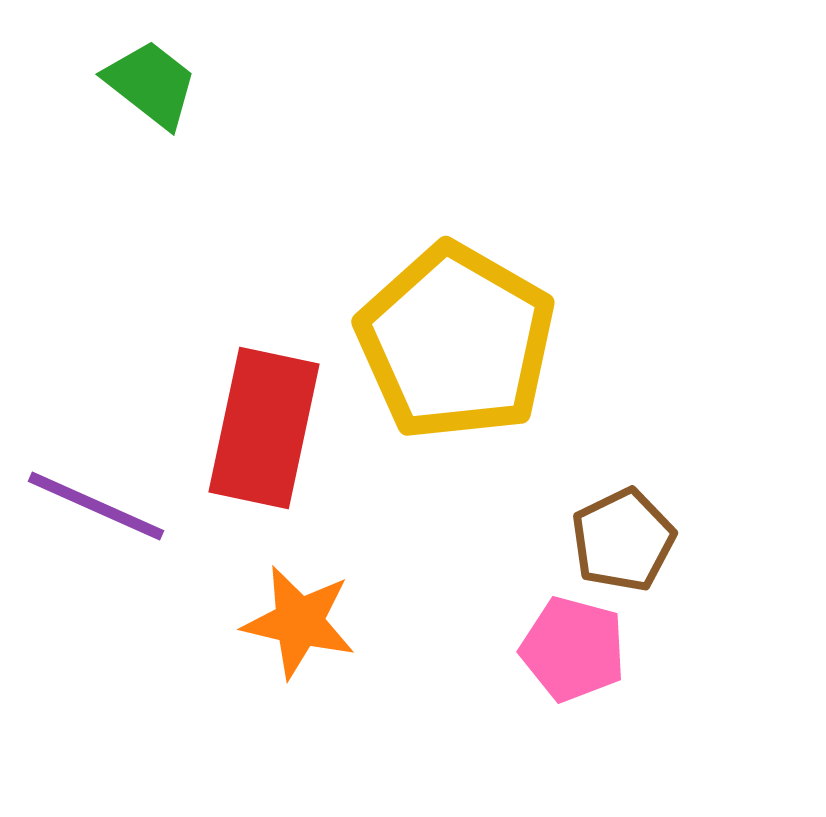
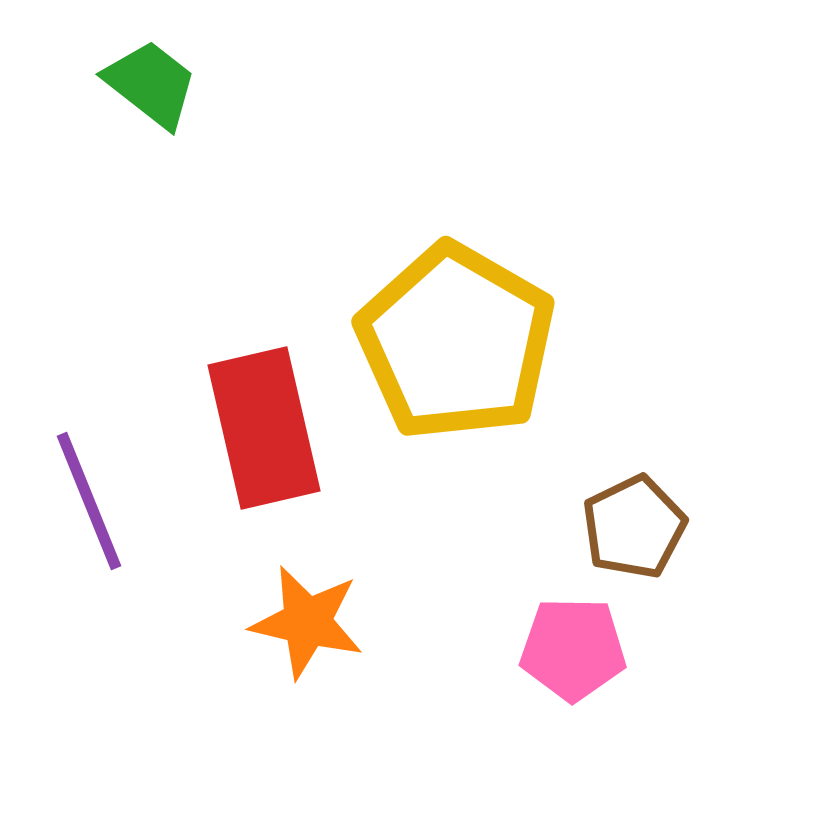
red rectangle: rotated 25 degrees counterclockwise
purple line: moved 7 px left, 5 px up; rotated 44 degrees clockwise
brown pentagon: moved 11 px right, 13 px up
orange star: moved 8 px right
pink pentagon: rotated 14 degrees counterclockwise
